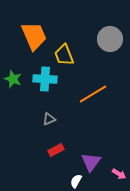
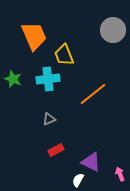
gray circle: moved 3 px right, 9 px up
cyan cross: moved 3 px right; rotated 10 degrees counterclockwise
orange line: rotated 8 degrees counterclockwise
purple triangle: rotated 40 degrees counterclockwise
pink arrow: moved 1 px right; rotated 144 degrees counterclockwise
white semicircle: moved 2 px right, 1 px up
